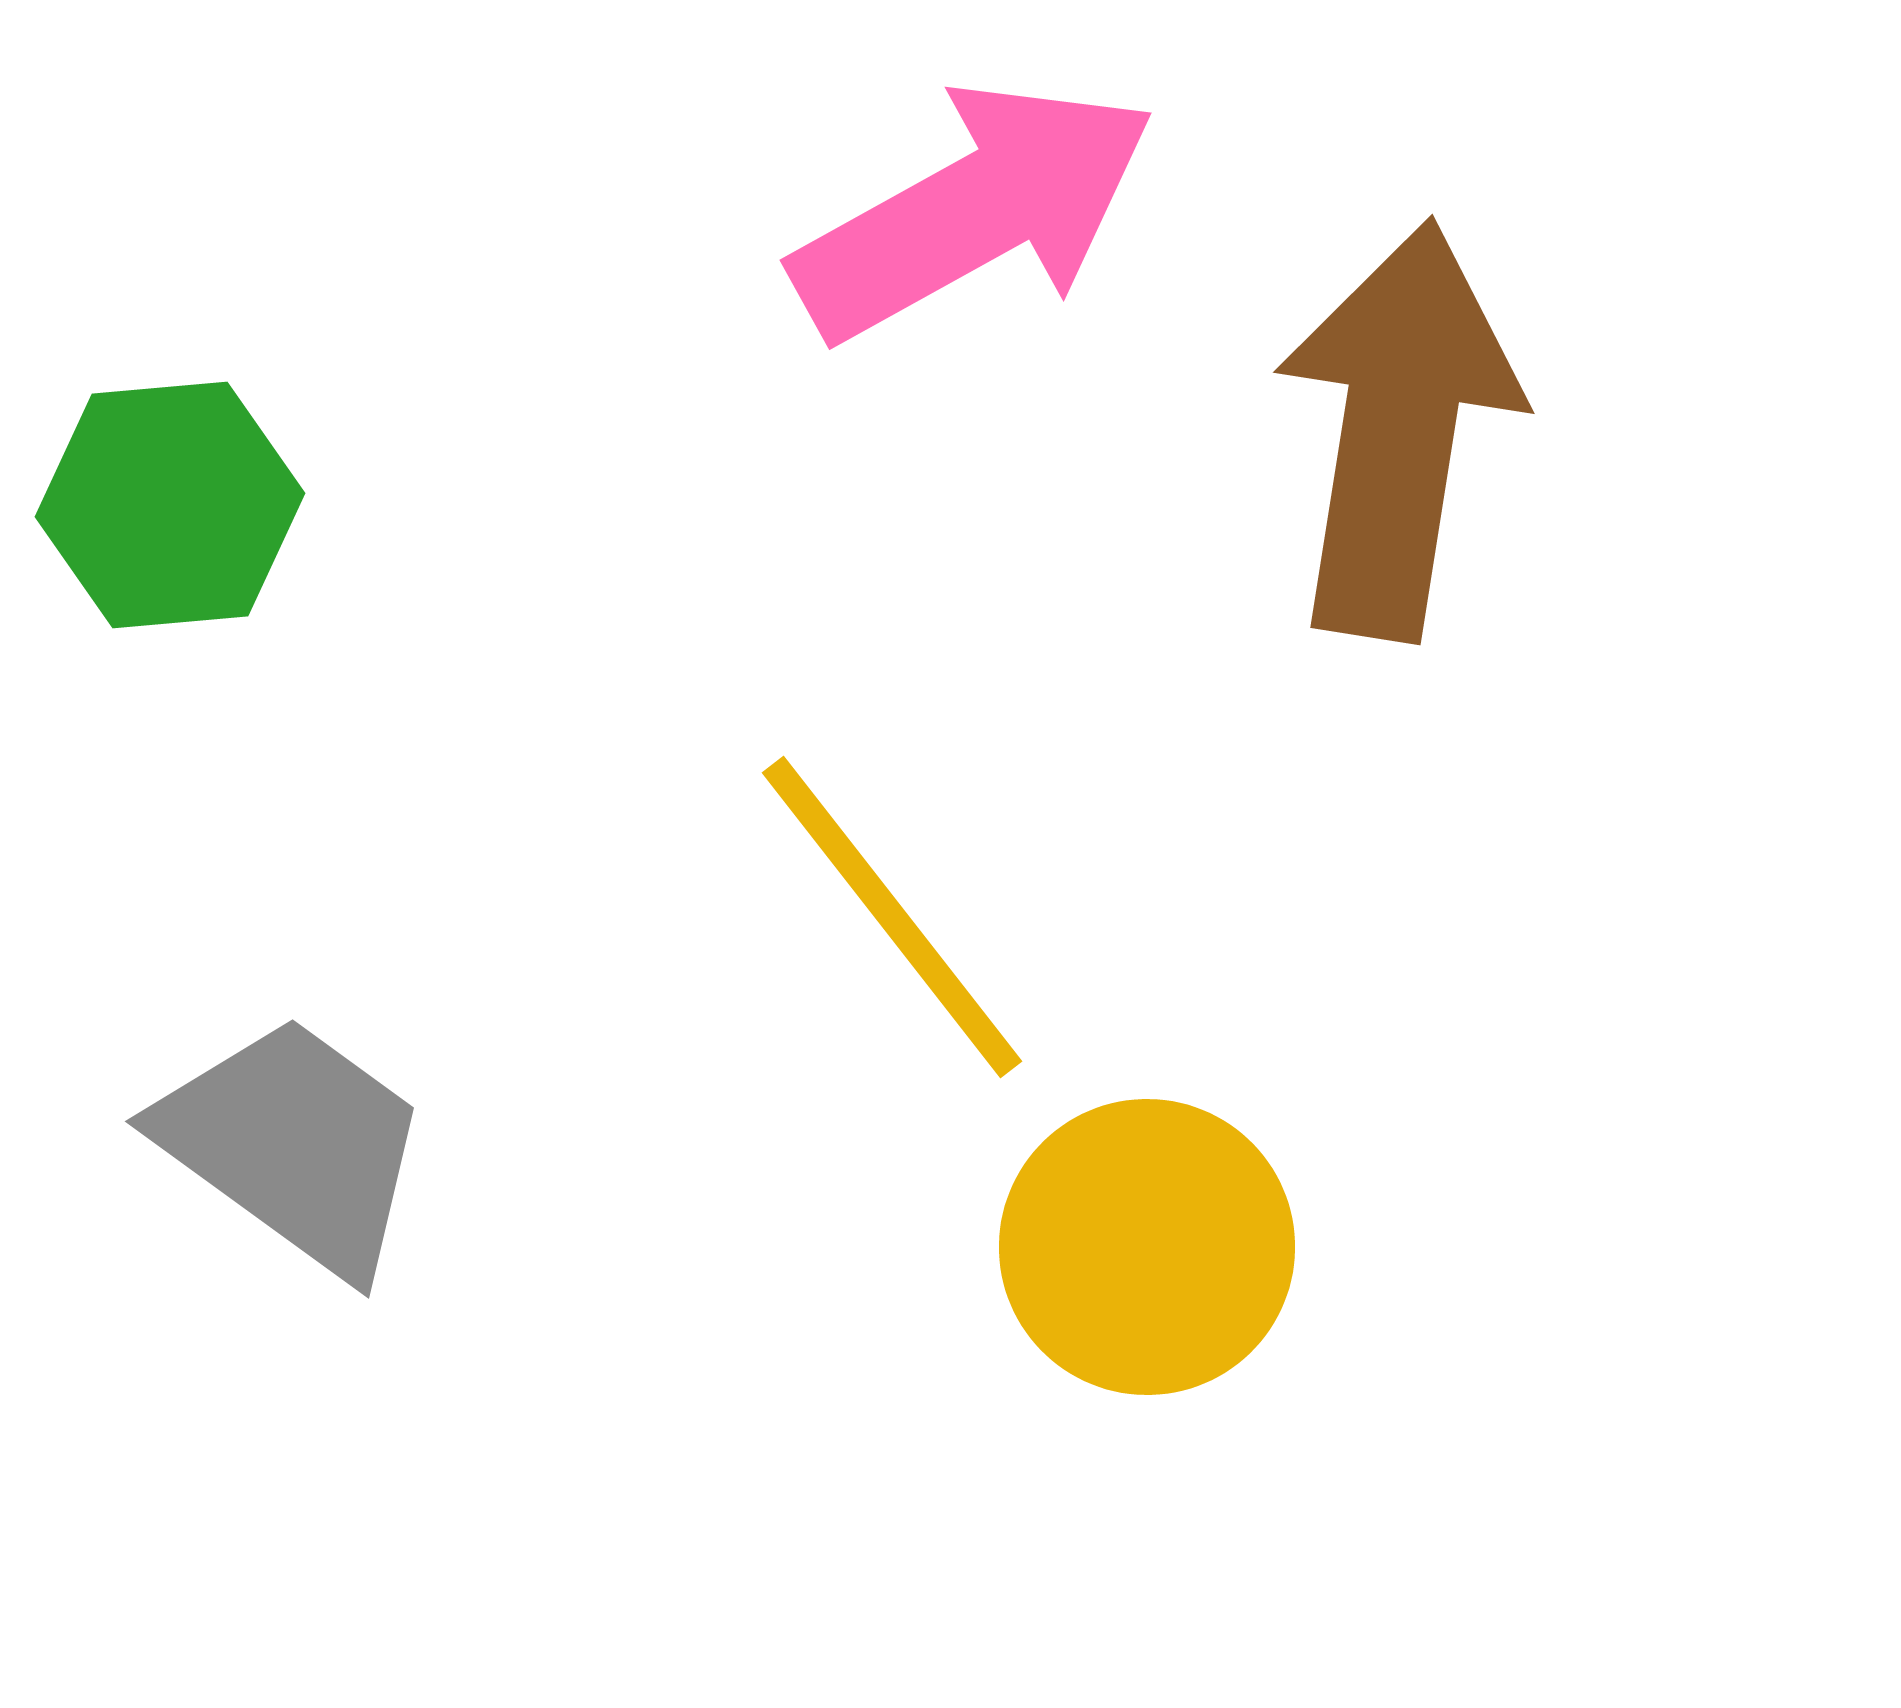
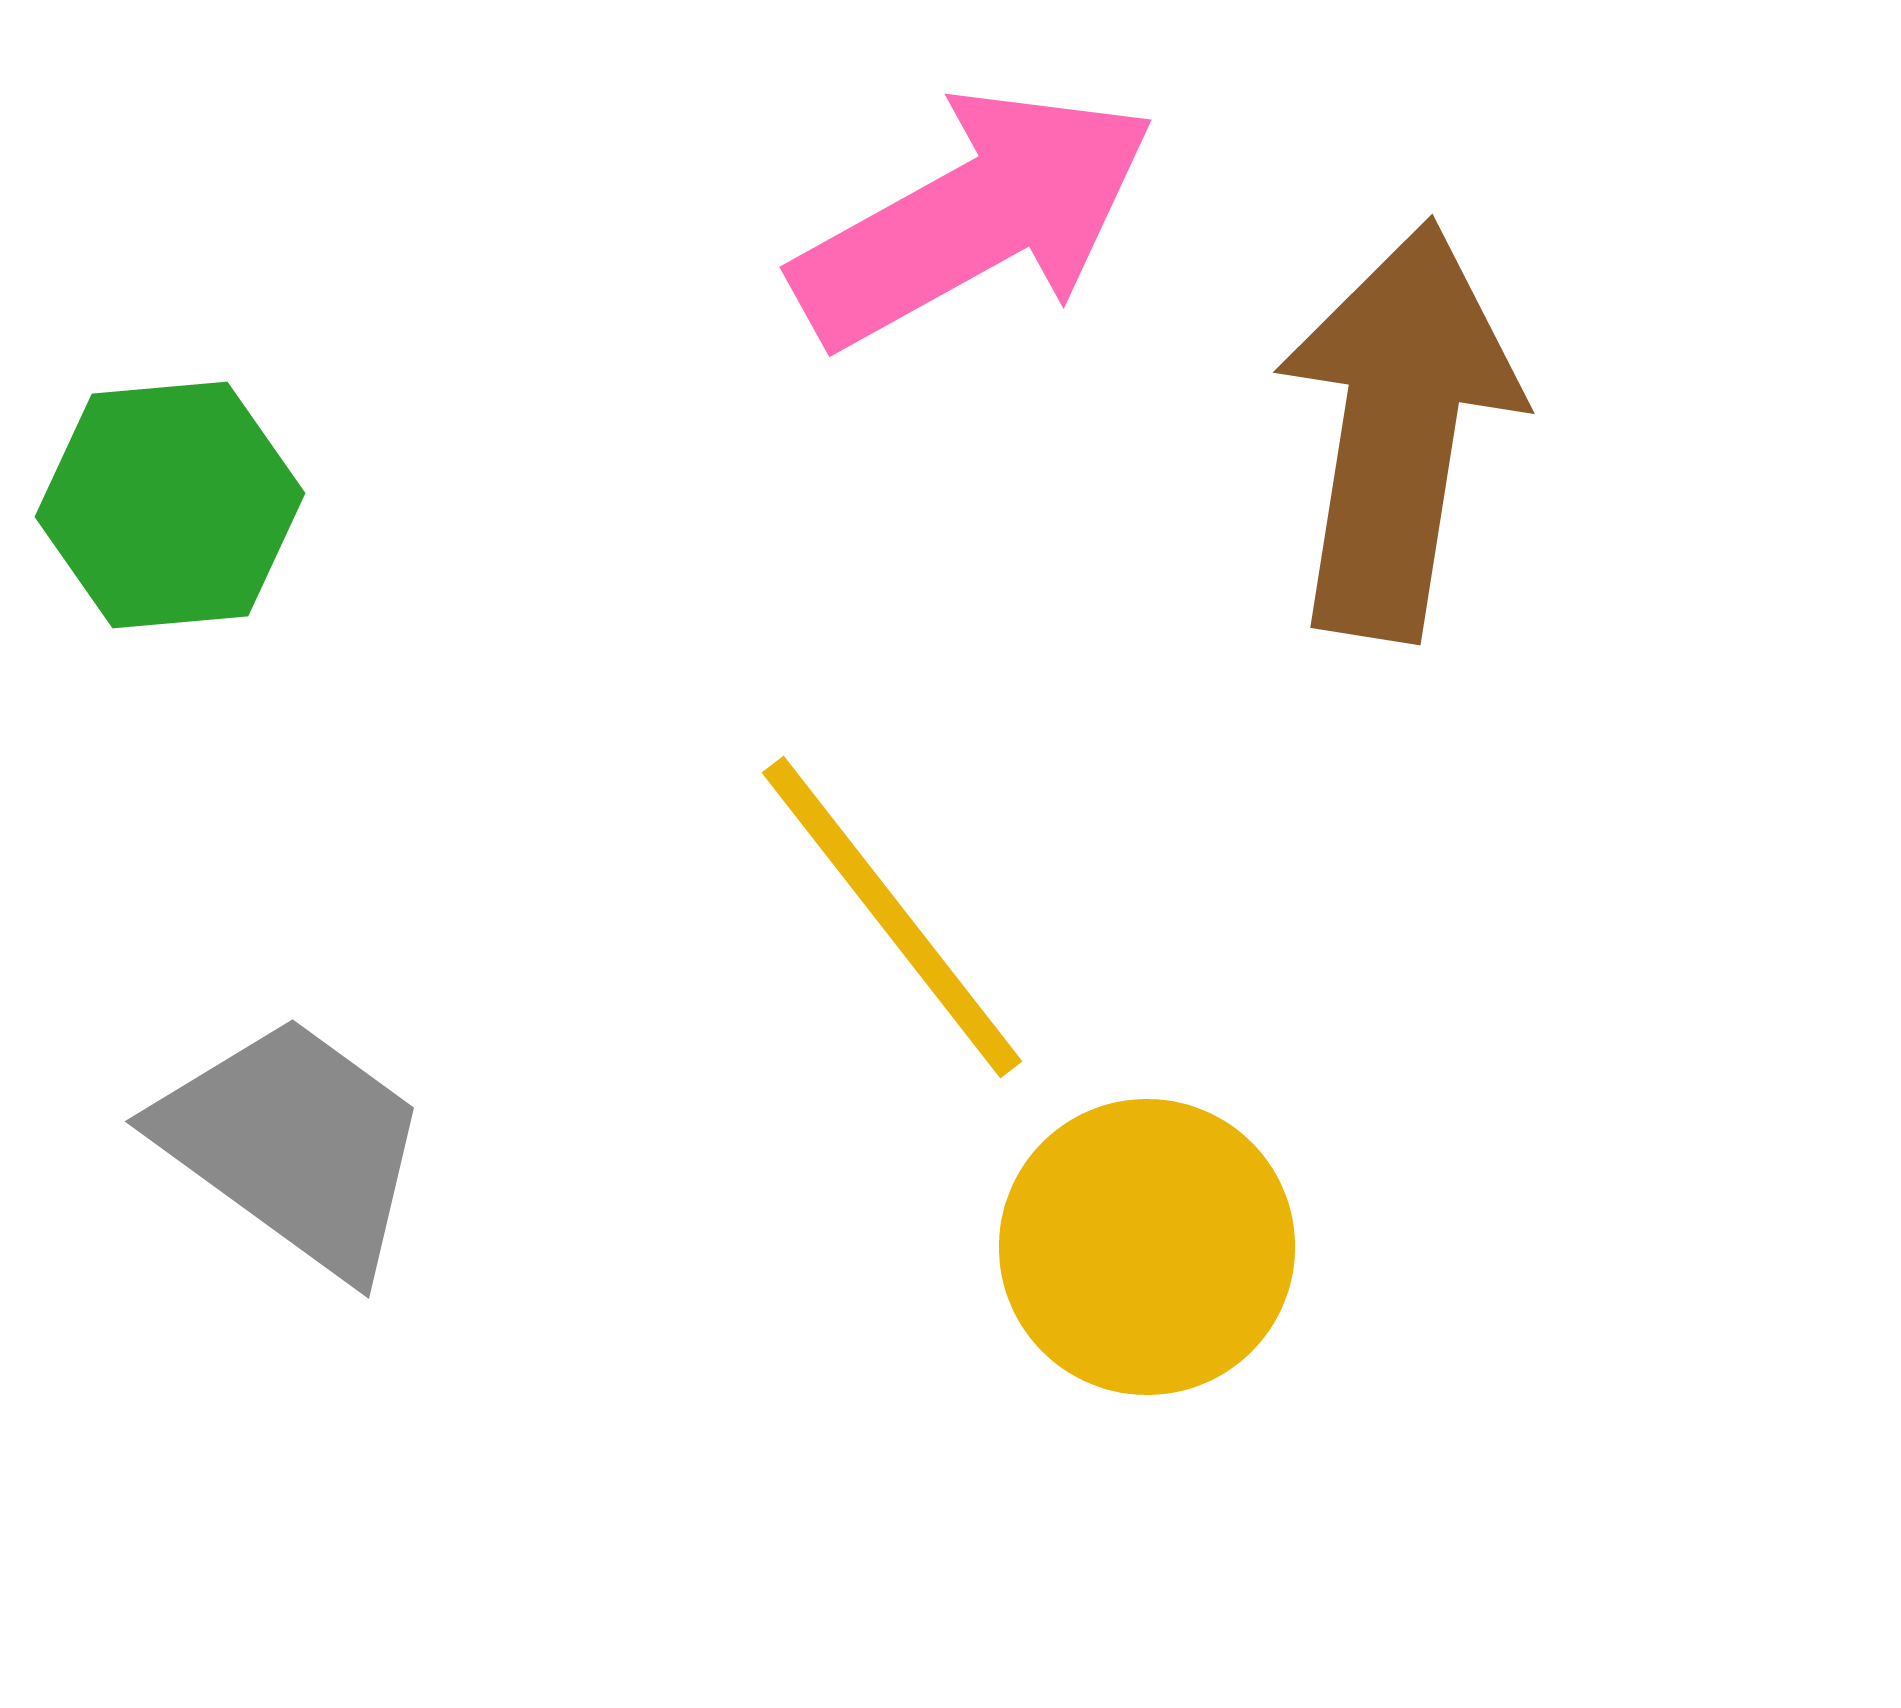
pink arrow: moved 7 px down
